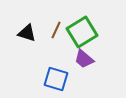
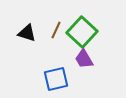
green square: rotated 16 degrees counterclockwise
purple trapezoid: rotated 20 degrees clockwise
blue square: rotated 30 degrees counterclockwise
